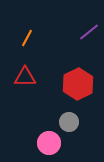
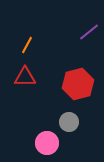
orange line: moved 7 px down
red hexagon: rotated 12 degrees clockwise
pink circle: moved 2 px left
